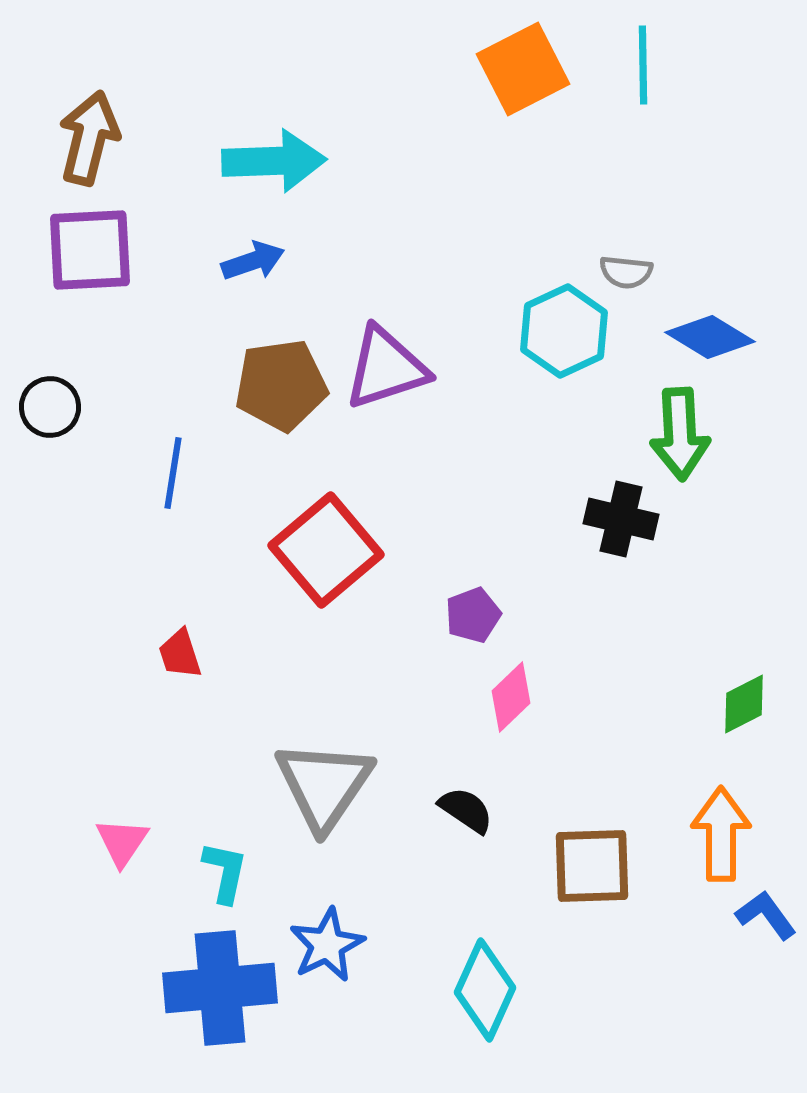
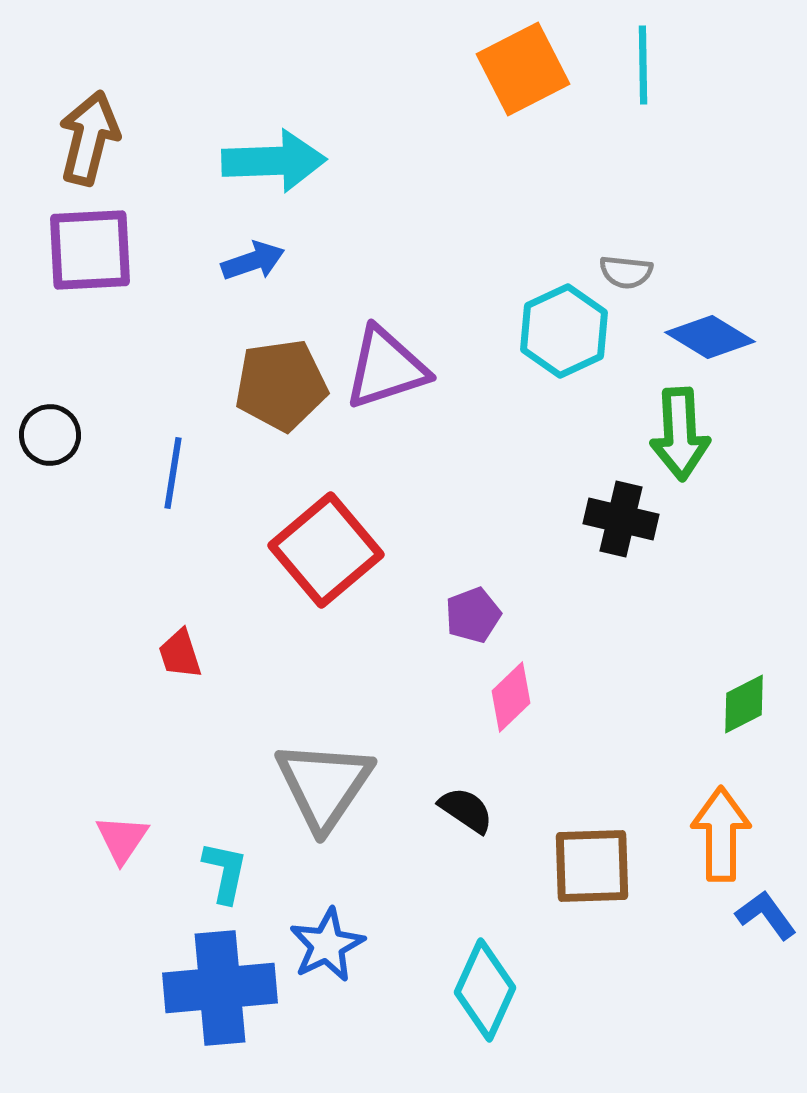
black circle: moved 28 px down
pink triangle: moved 3 px up
